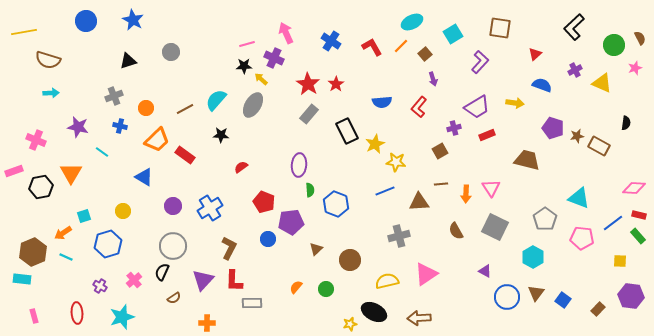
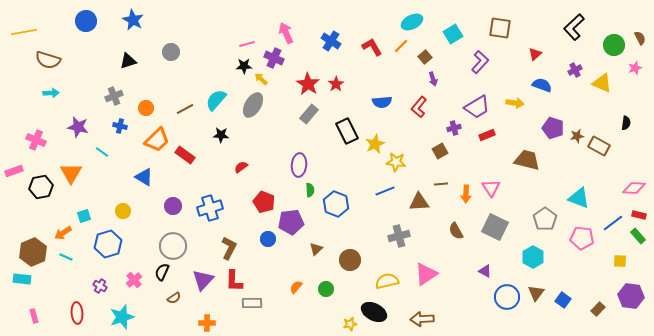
brown square at (425, 54): moved 3 px down
blue cross at (210, 208): rotated 15 degrees clockwise
brown arrow at (419, 318): moved 3 px right, 1 px down
